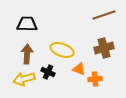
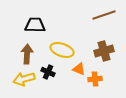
black trapezoid: moved 8 px right, 1 px down
brown cross: moved 3 px down
